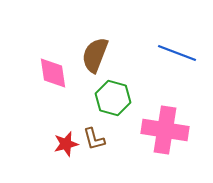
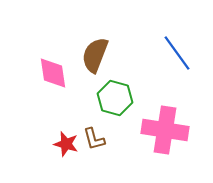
blue line: rotated 33 degrees clockwise
green hexagon: moved 2 px right
red star: rotated 30 degrees clockwise
